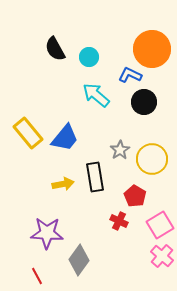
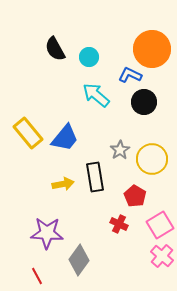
red cross: moved 3 px down
